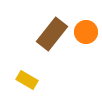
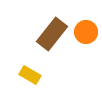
yellow rectangle: moved 3 px right, 5 px up
